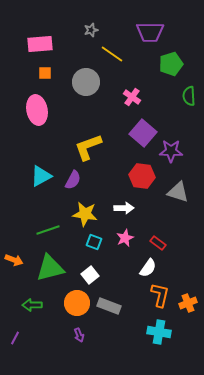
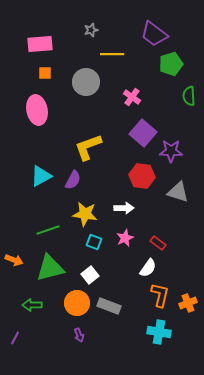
purple trapezoid: moved 4 px right, 2 px down; rotated 36 degrees clockwise
yellow line: rotated 35 degrees counterclockwise
